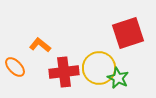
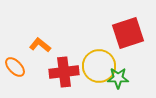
yellow circle: moved 2 px up
green star: rotated 25 degrees counterclockwise
